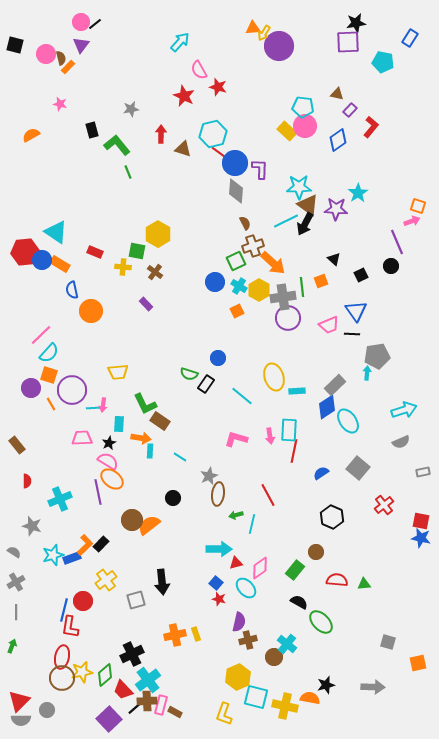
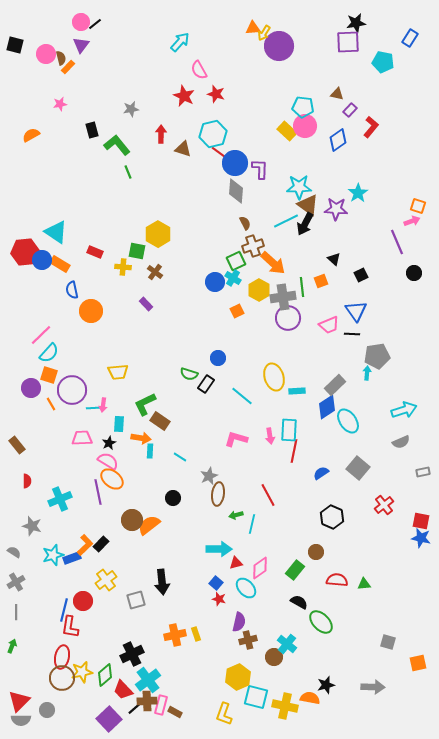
red star at (218, 87): moved 2 px left, 7 px down
pink star at (60, 104): rotated 24 degrees counterclockwise
black circle at (391, 266): moved 23 px right, 7 px down
cyan cross at (239, 286): moved 6 px left, 8 px up
green L-shape at (145, 404): rotated 90 degrees clockwise
